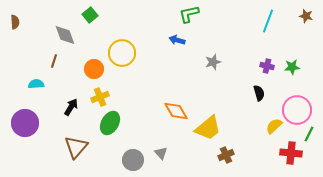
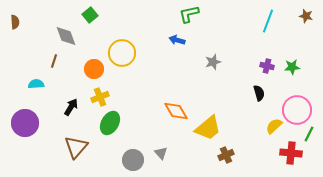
gray diamond: moved 1 px right, 1 px down
